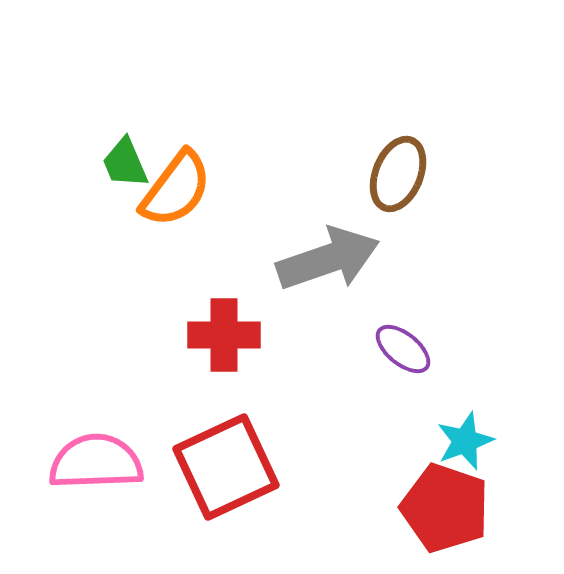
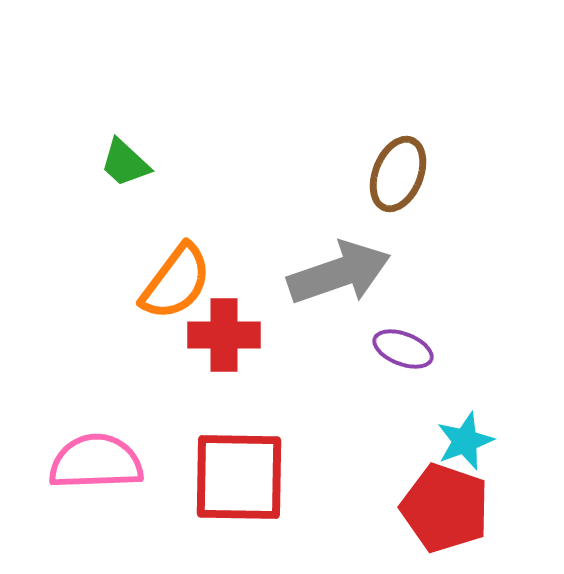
green trapezoid: rotated 24 degrees counterclockwise
orange semicircle: moved 93 px down
gray arrow: moved 11 px right, 14 px down
purple ellipse: rotated 18 degrees counterclockwise
red square: moved 13 px right, 10 px down; rotated 26 degrees clockwise
